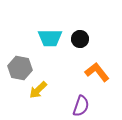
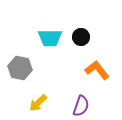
black circle: moved 1 px right, 2 px up
orange L-shape: moved 2 px up
yellow arrow: moved 13 px down
